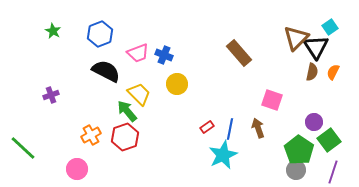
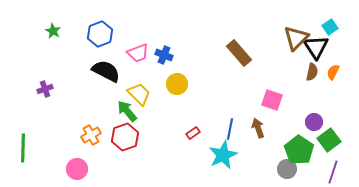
purple cross: moved 6 px left, 6 px up
red rectangle: moved 14 px left, 6 px down
green line: rotated 48 degrees clockwise
gray circle: moved 9 px left, 1 px up
